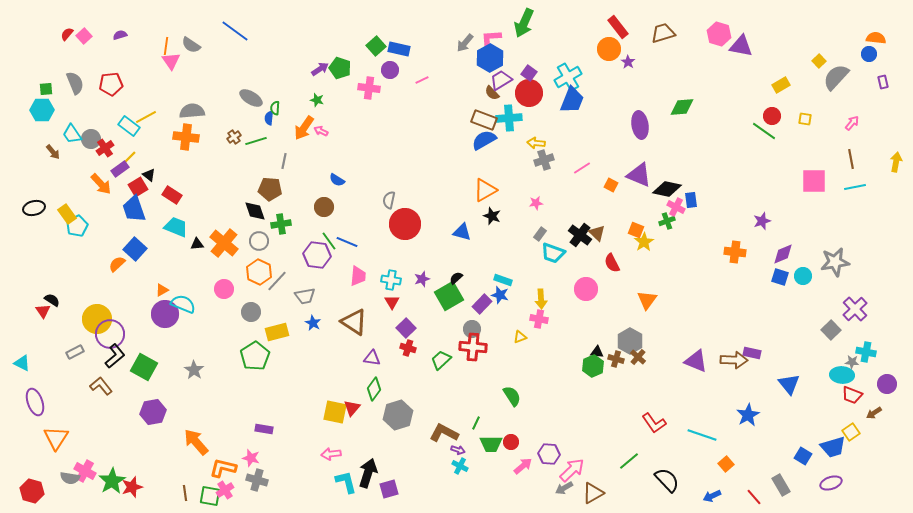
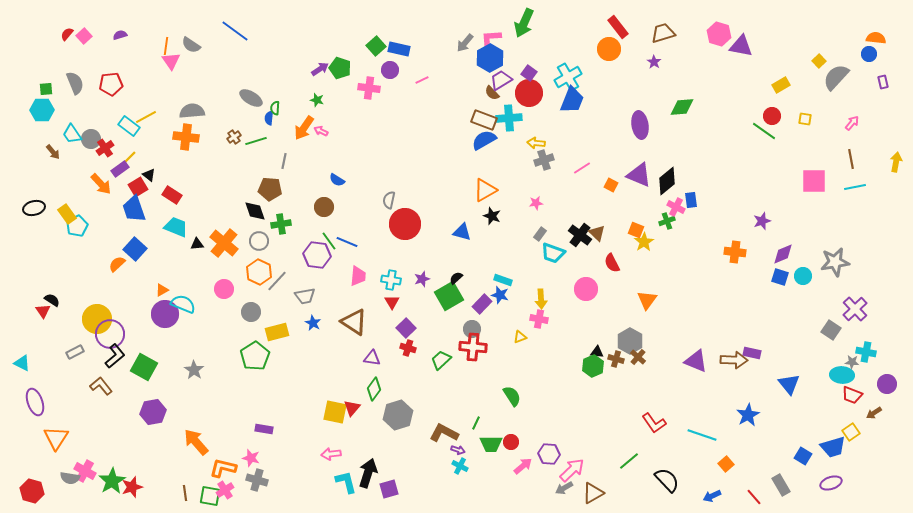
purple star at (628, 62): moved 26 px right
black diamond at (667, 189): moved 8 px up; rotated 52 degrees counterclockwise
gray square at (831, 330): rotated 12 degrees counterclockwise
